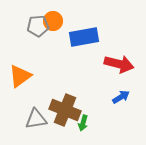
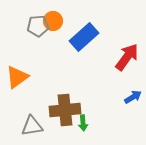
blue rectangle: rotated 32 degrees counterclockwise
red arrow: moved 8 px right, 7 px up; rotated 68 degrees counterclockwise
orange triangle: moved 3 px left, 1 px down
blue arrow: moved 12 px right
brown cross: rotated 28 degrees counterclockwise
gray triangle: moved 4 px left, 7 px down
green arrow: rotated 21 degrees counterclockwise
